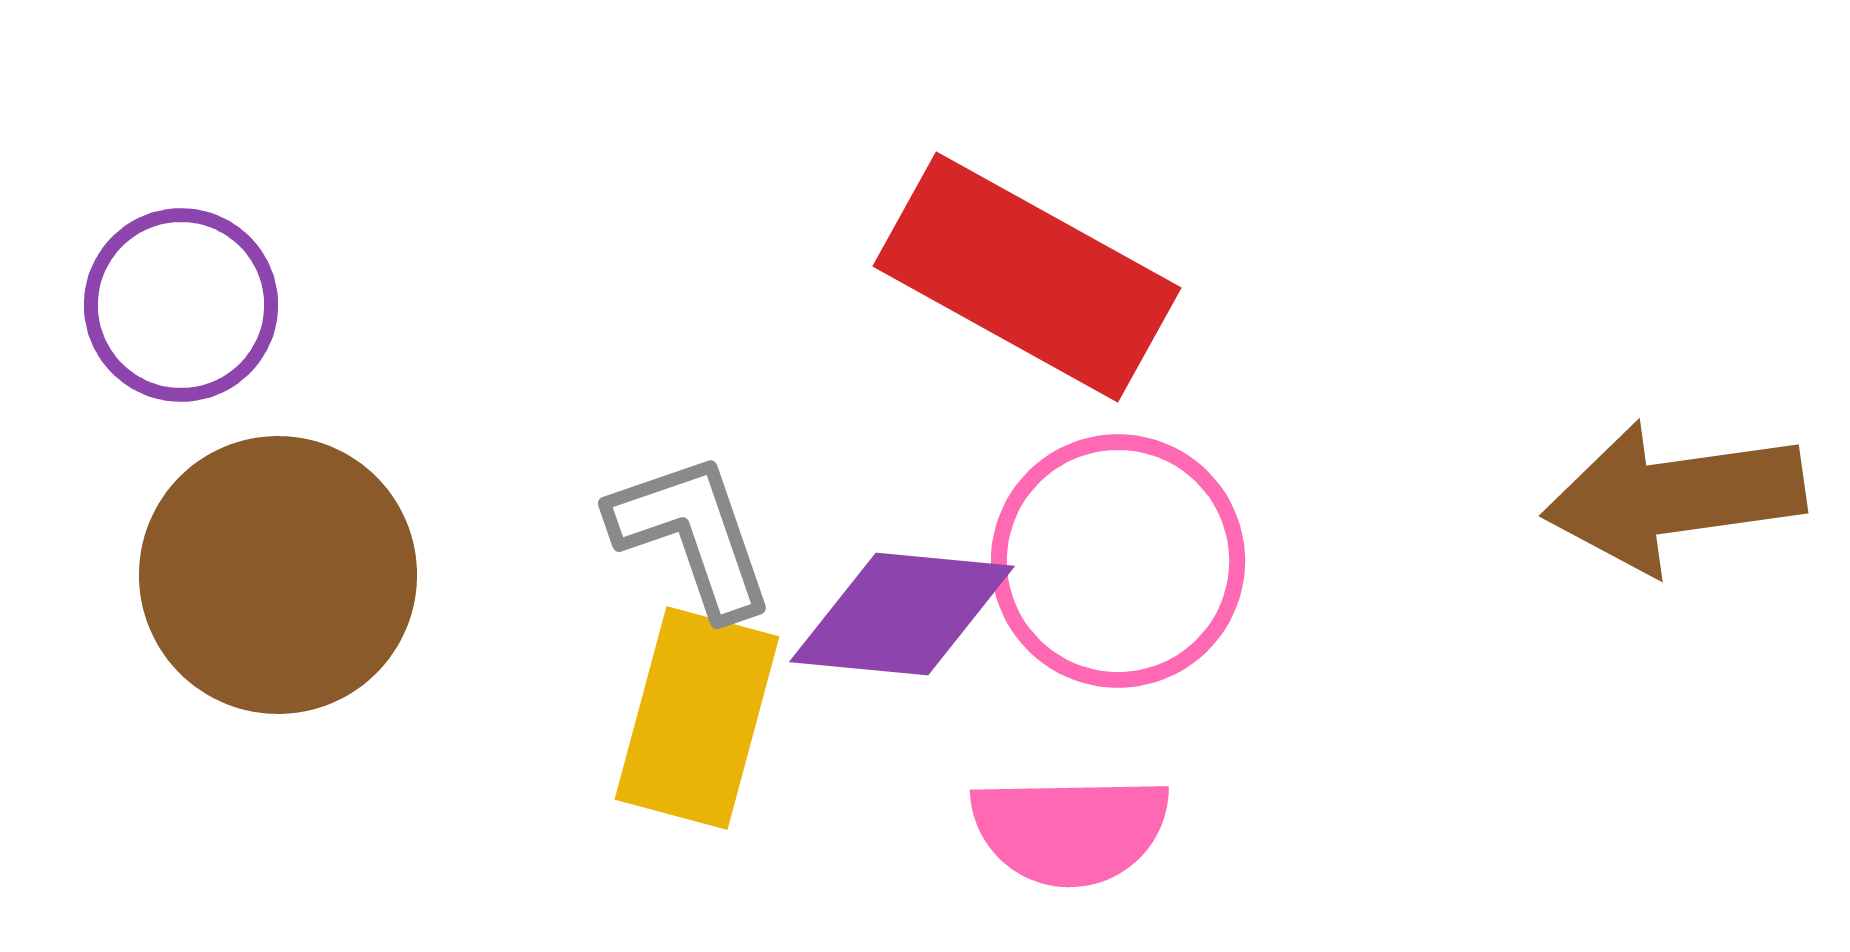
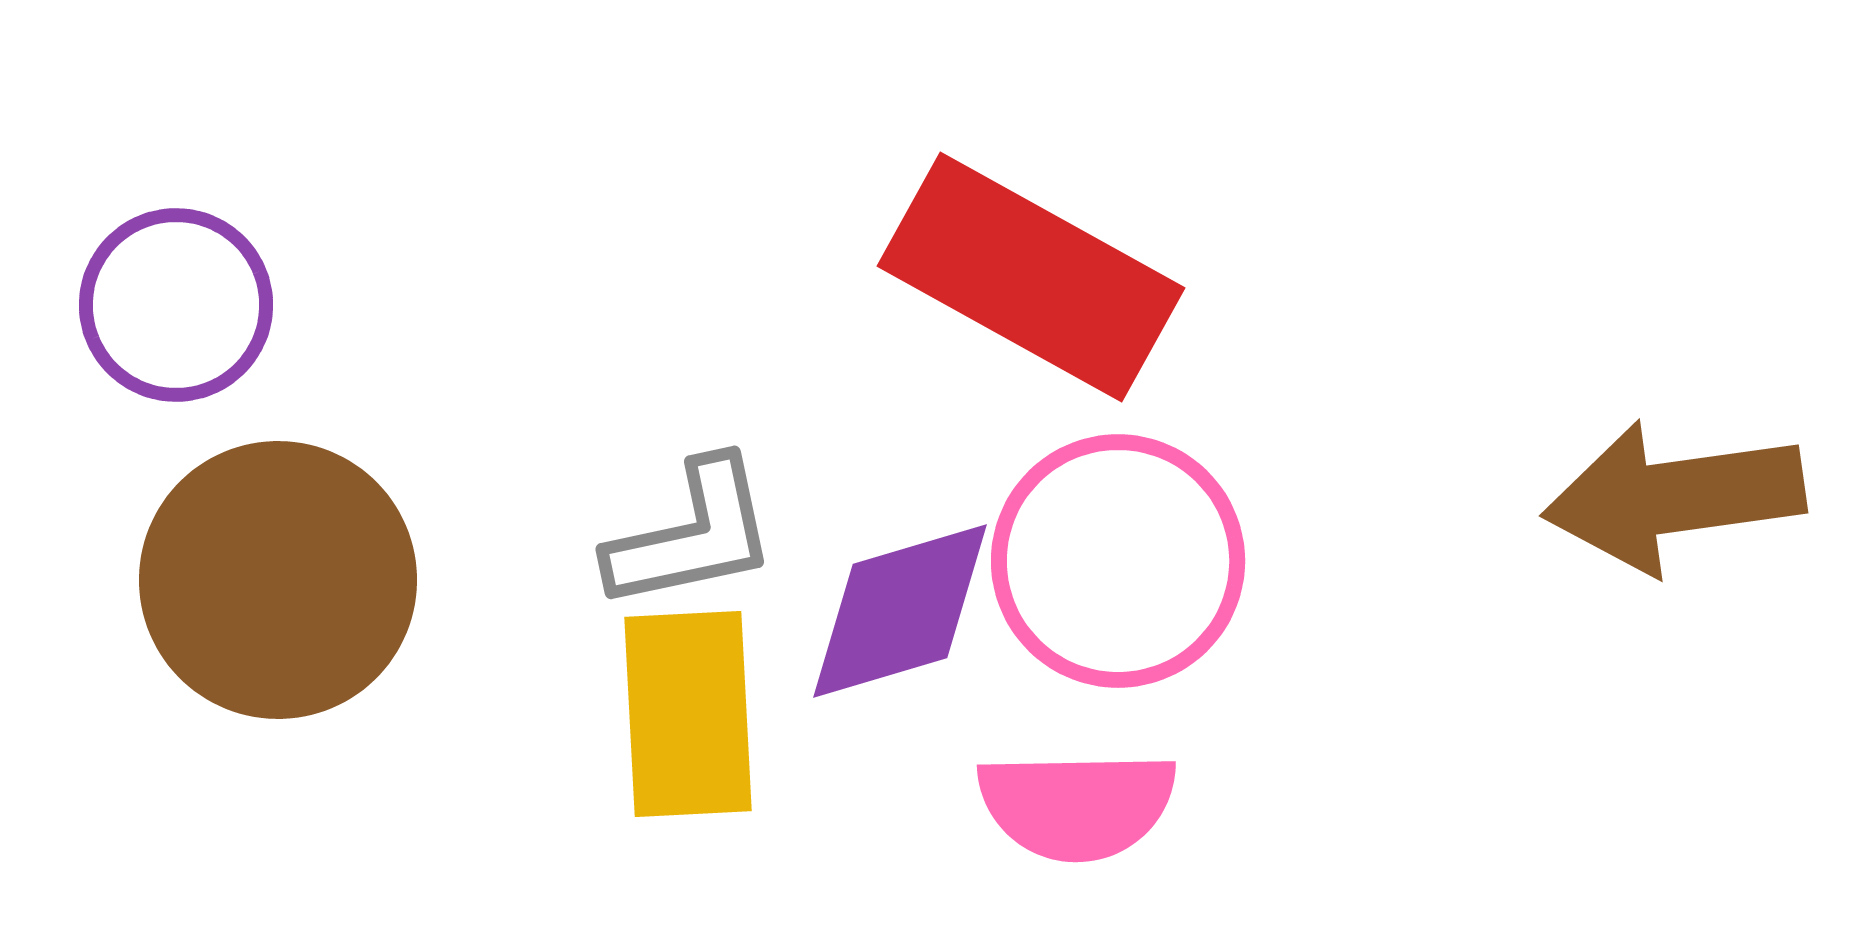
red rectangle: moved 4 px right
purple circle: moved 5 px left
gray L-shape: rotated 97 degrees clockwise
brown circle: moved 5 px down
purple diamond: moved 2 px left, 3 px up; rotated 22 degrees counterclockwise
yellow rectangle: moved 9 px left, 4 px up; rotated 18 degrees counterclockwise
pink semicircle: moved 7 px right, 25 px up
